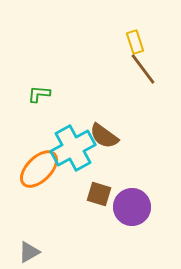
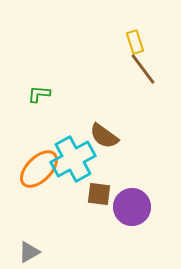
cyan cross: moved 11 px down
brown square: rotated 10 degrees counterclockwise
